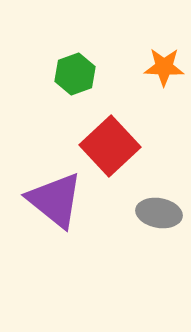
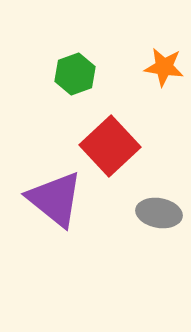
orange star: rotated 6 degrees clockwise
purple triangle: moved 1 px up
